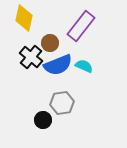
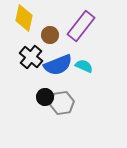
brown circle: moved 8 px up
black circle: moved 2 px right, 23 px up
